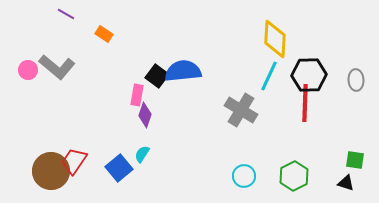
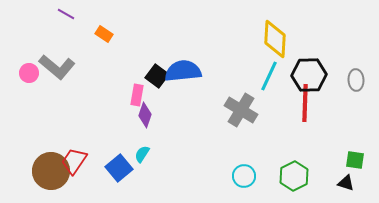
pink circle: moved 1 px right, 3 px down
